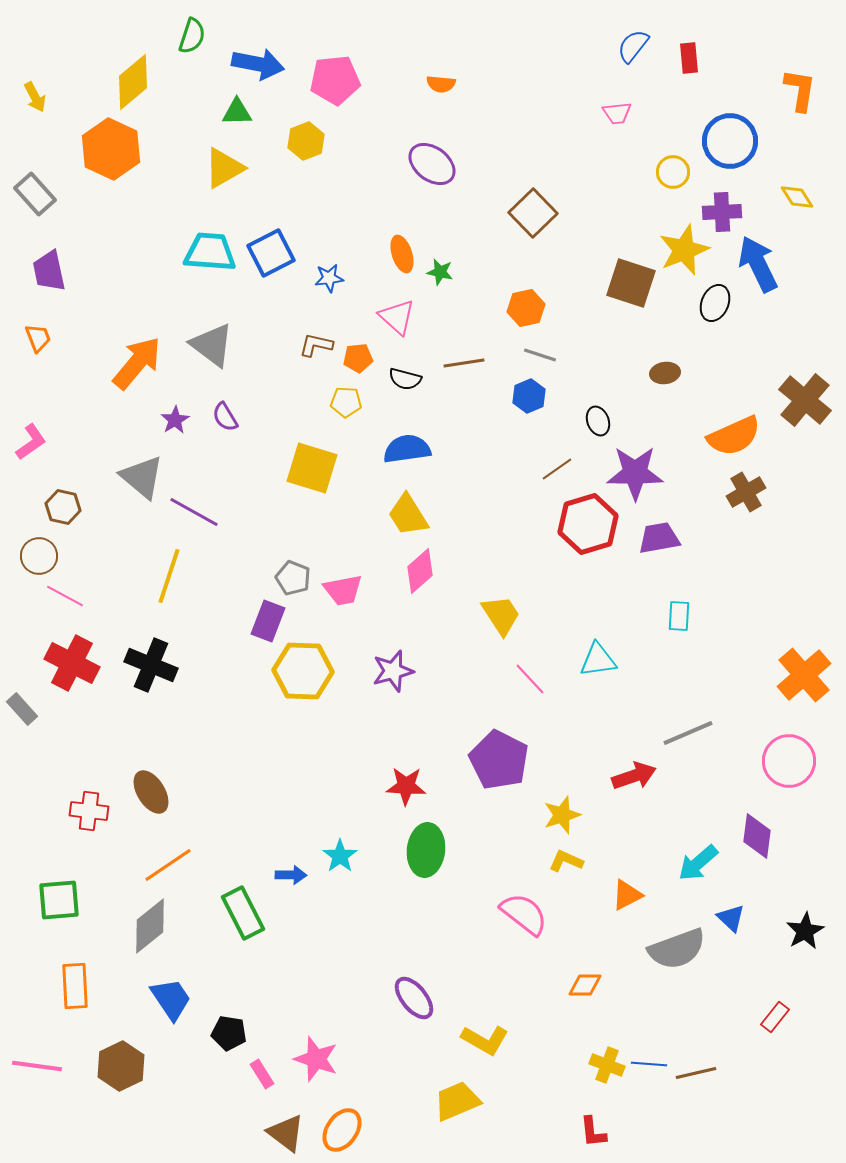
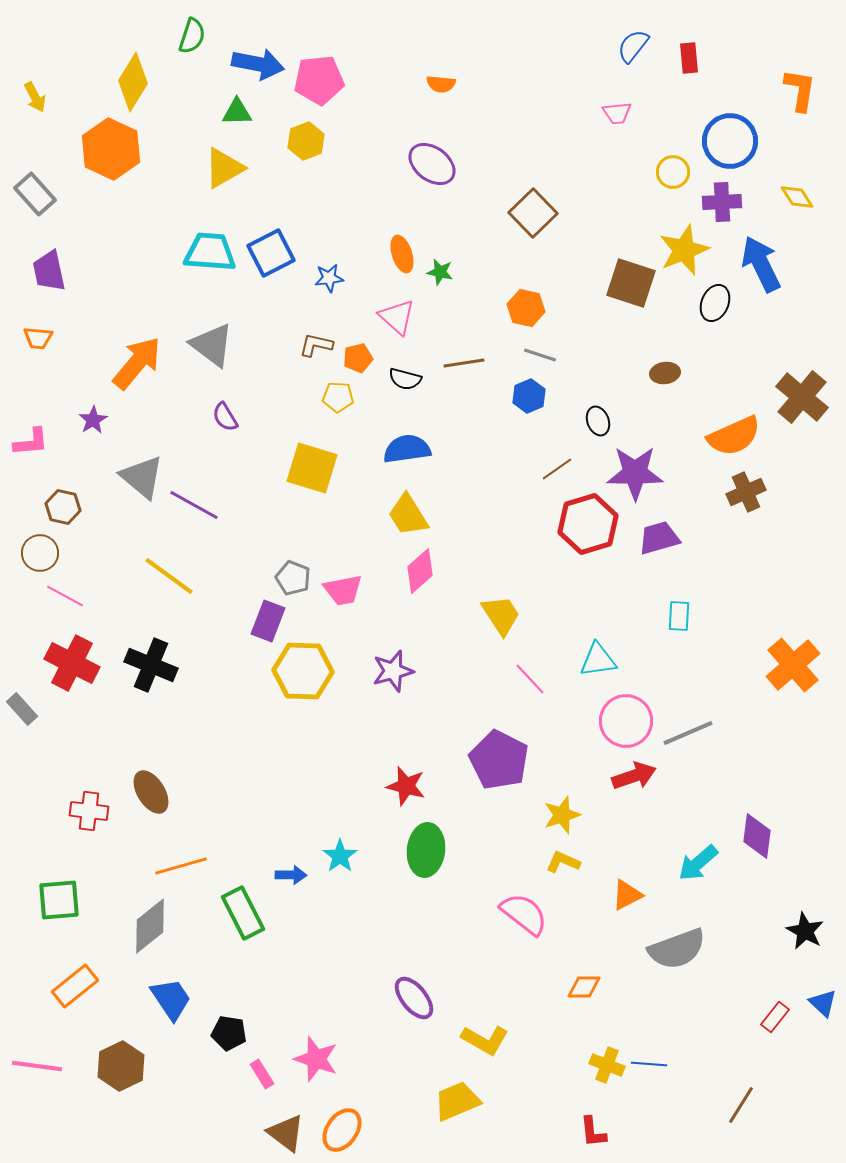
pink pentagon at (335, 80): moved 16 px left
yellow diamond at (133, 82): rotated 18 degrees counterclockwise
purple cross at (722, 212): moved 10 px up
blue arrow at (758, 264): moved 3 px right
orange hexagon at (526, 308): rotated 24 degrees clockwise
orange trapezoid at (38, 338): rotated 116 degrees clockwise
orange pentagon at (358, 358): rotated 8 degrees counterclockwise
brown cross at (805, 400): moved 3 px left, 3 px up
yellow pentagon at (346, 402): moved 8 px left, 5 px up
purple star at (175, 420): moved 82 px left
pink L-shape at (31, 442): rotated 30 degrees clockwise
brown cross at (746, 492): rotated 6 degrees clockwise
purple line at (194, 512): moved 7 px up
purple trapezoid at (659, 538): rotated 6 degrees counterclockwise
brown circle at (39, 556): moved 1 px right, 3 px up
yellow line at (169, 576): rotated 72 degrees counterclockwise
orange cross at (804, 675): moved 11 px left, 10 px up
pink circle at (789, 761): moved 163 px left, 40 px up
red star at (406, 786): rotated 12 degrees clockwise
yellow L-shape at (566, 861): moved 3 px left, 1 px down
orange line at (168, 865): moved 13 px right, 1 px down; rotated 18 degrees clockwise
blue triangle at (731, 918): moved 92 px right, 85 px down
black star at (805, 931): rotated 15 degrees counterclockwise
orange diamond at (585, 985): moved 1 px left, 2 px down
orange rectangle at (75, 986): rotated 54 degrees clockwise
brown line at (696, 1073): moved 45 px right, 32 px down; rotated 45 degrees counterclockwise
